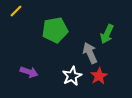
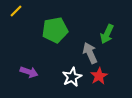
white star: moved 1 px down
